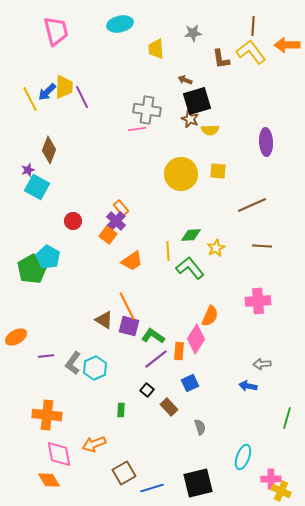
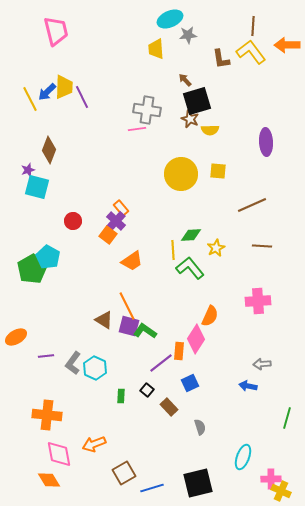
cyan ellipse at (120, 24): moved 50 px right, 5 px up; rotated 10 degrees counterclockwise
gray star at (193, 33): moved 5 px left, 2 px down
brown arrow at (185, 80): rotated 24 degrees clockwise
cyan square at (37, 187): rotated 15 degrees counterclockwise
yellow line at (168, 251): moved 5 px right, 1 px up
green L-shape at (153, 336): moved 8 px left, 5 px up
purple line at (156, 359): moved 5 px right, 4 px down
cyan hexagon at (95, 368): rotated 10 degrees counterclockwise
green rectangle at (121, 410): moved 14 px up
